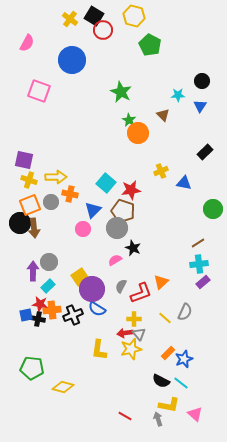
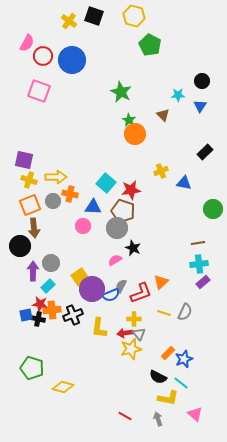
black square at (94, 16): rotated 12 degrees counterclockwise
yellow cross at (70, 19): moved 1 px left, 2 px down
red circle at (103, 30): moved 60 px left, 26 px down
orange circle at (138, 133): moved 3 px left, 1 px down
gray circle at (51, 202): moved 2 px right, 1 px up
blue triangle at (93, 210): moved 3 px up; rotated 48 degrees clockwise
black circle at (20, 223): moved 23 px down
pink circle at (83, 229): moved 3 px up
brown line at (198, 243): rotated 24 degrees clockwise
gray circle at (49, 262): moved 2 px right, 1 px down
blue semicircle at (97, 309): moved 14 px right, 14 px up; rotated 54 degrees counterclockwise
yellow line at (165, 318): moved 1 px left, 5 px up; rotated 24 degrees counterclockwise
yellow L-shape at (99, 350): moved 22 px up
green pentagon at (32, 368): rotated 10 degrees clockwise
black semicircle at (161, 381): moved 3 px left, 4 px up
yellow L-shape at (169, 405): moved 1 px left, 7 px up
